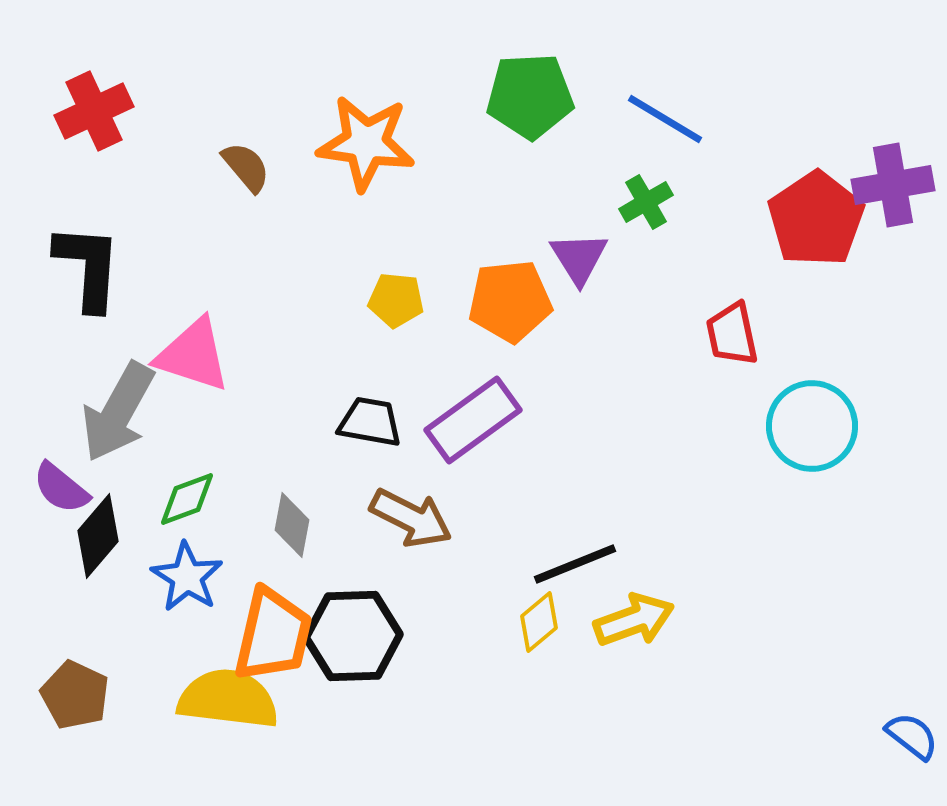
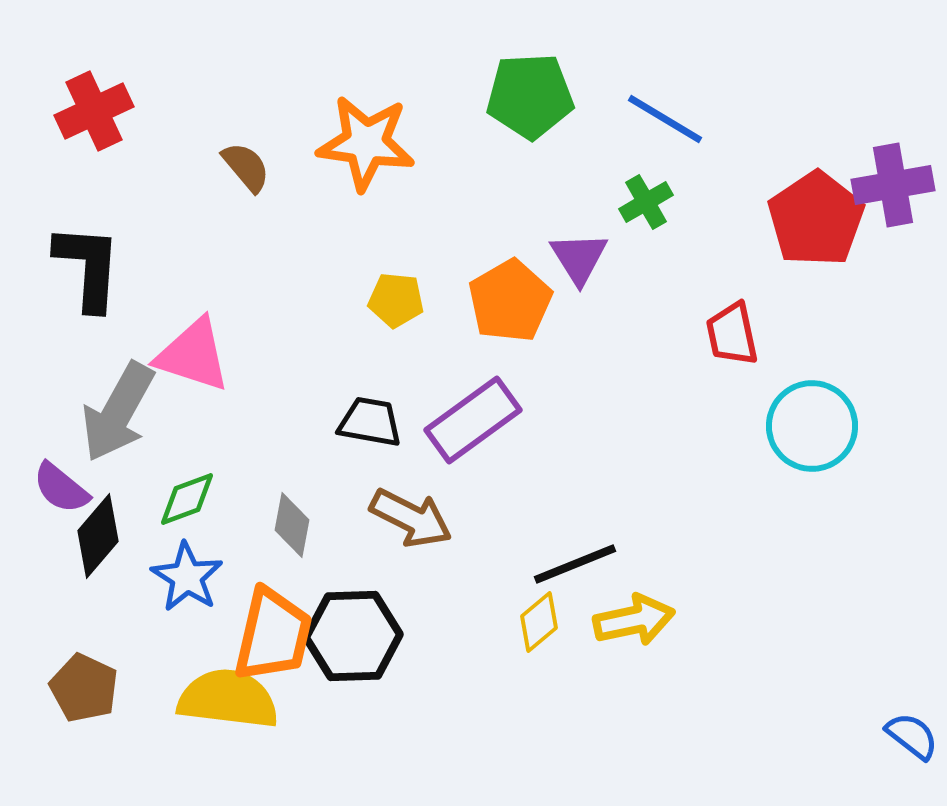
orange pentagon: rotated 24 degrees counterclockwise
yellow arrow: rotated 8 degrees clockwise
brown pentagon: moved 9 px right, 7 px up
